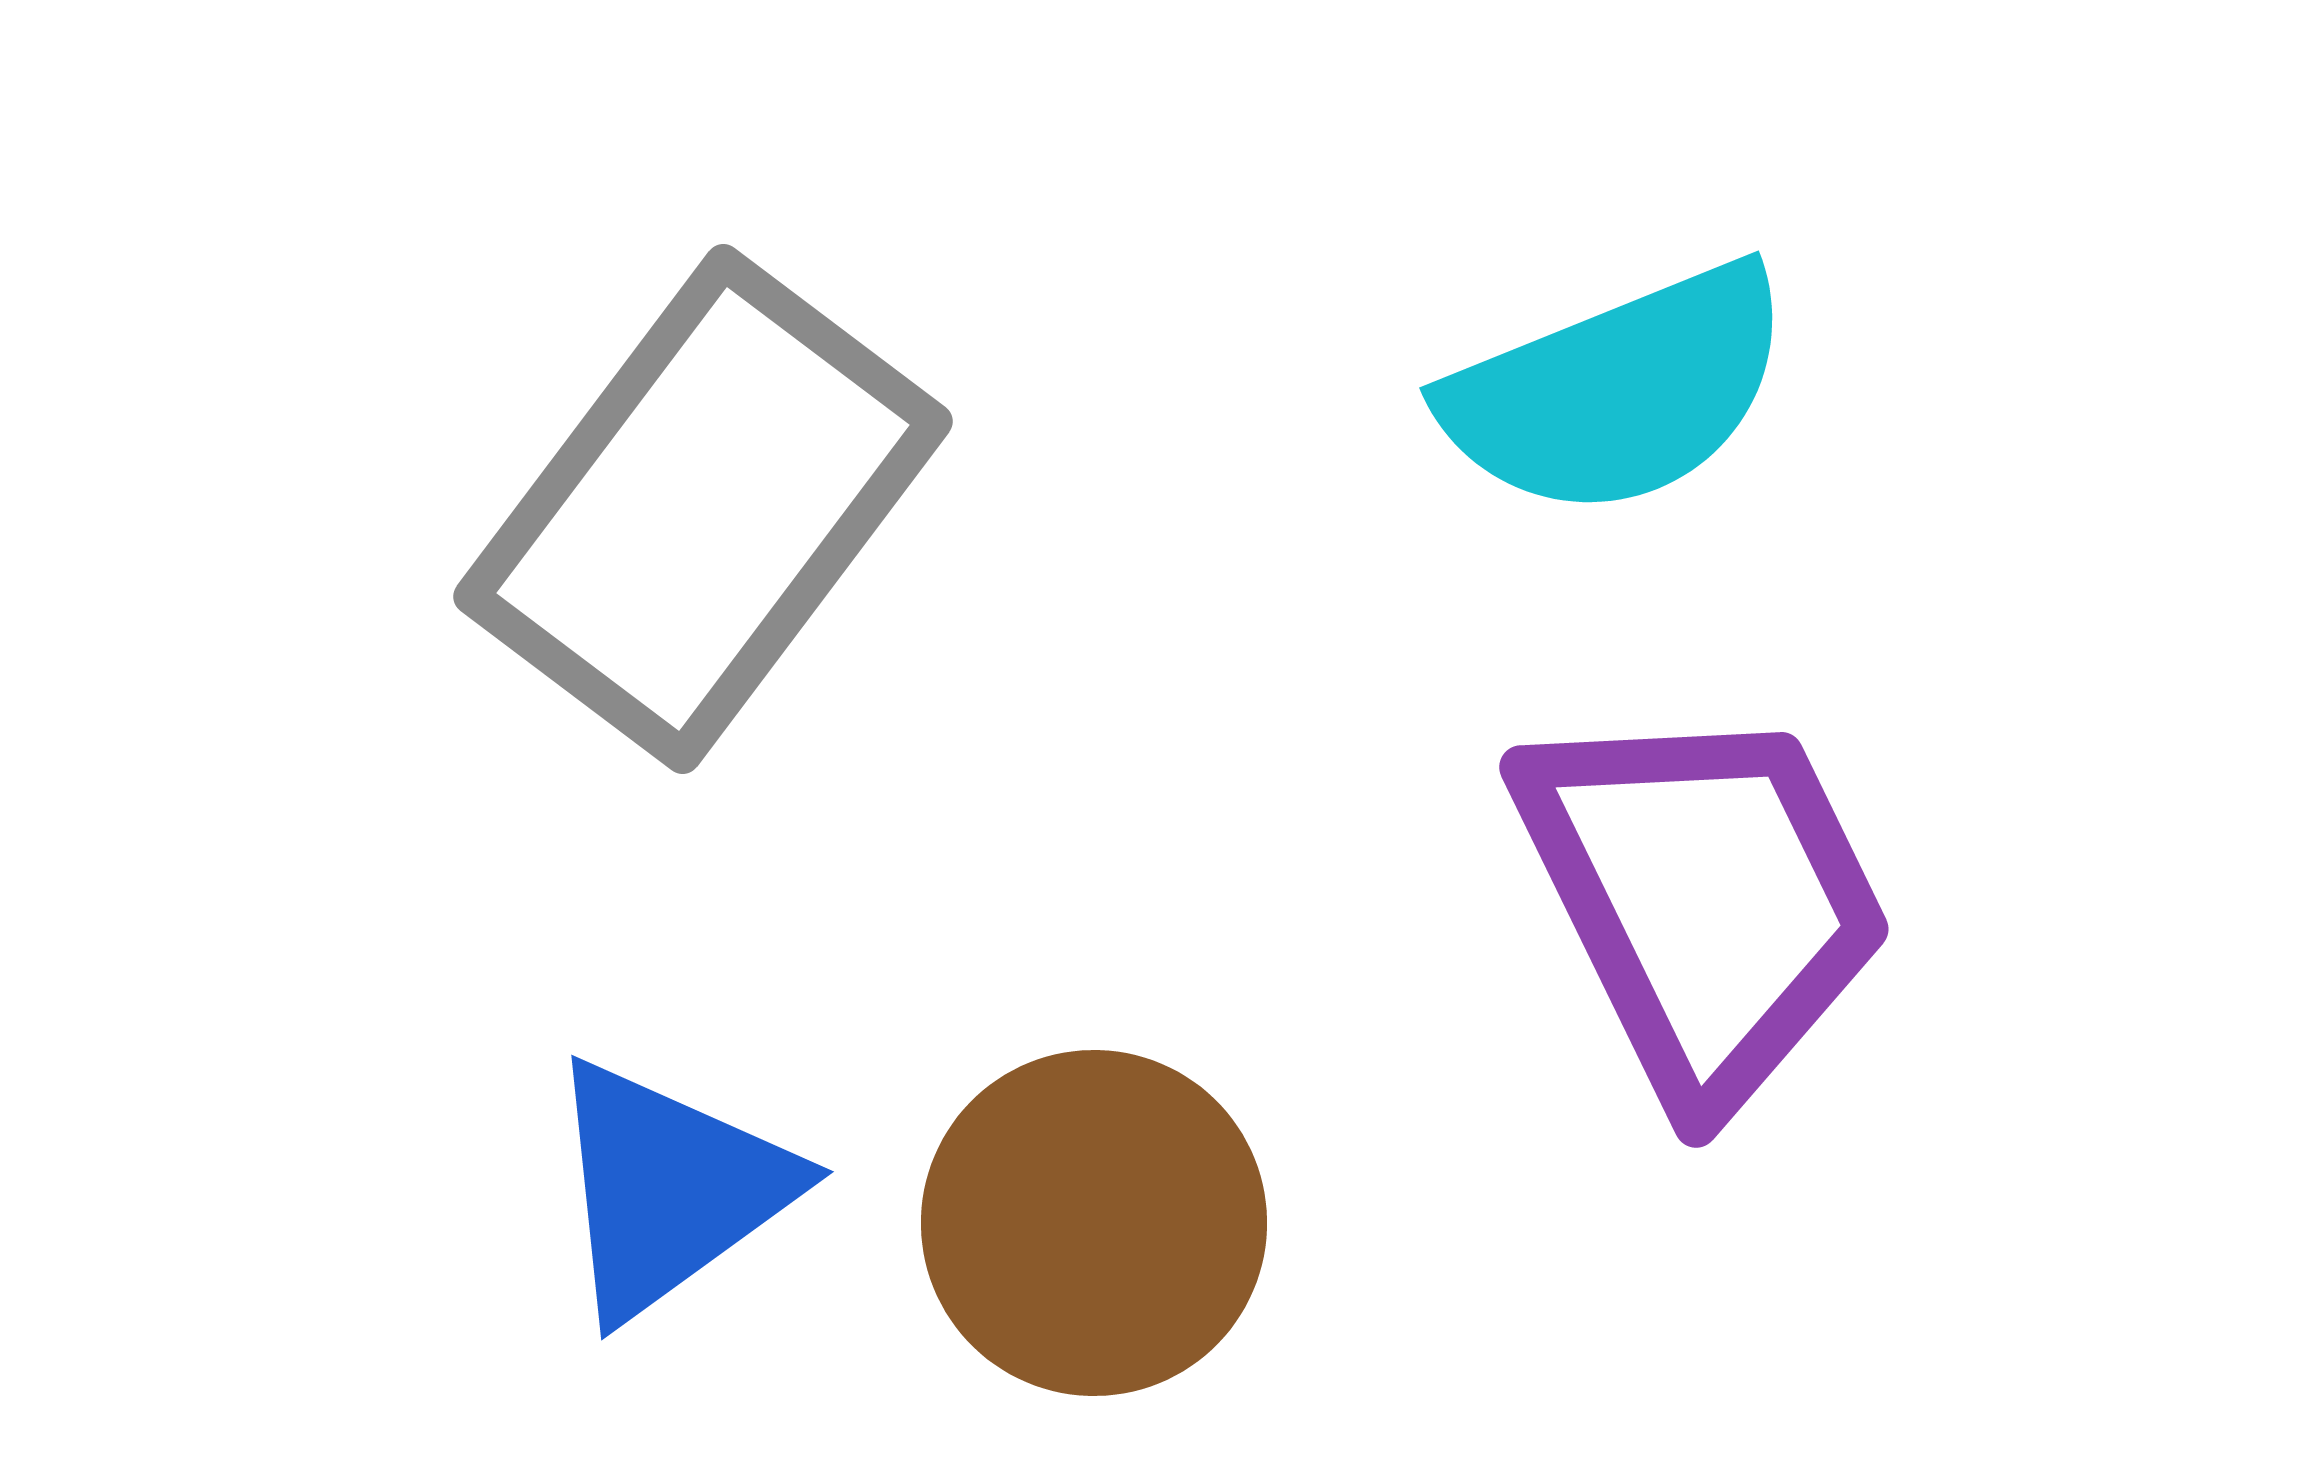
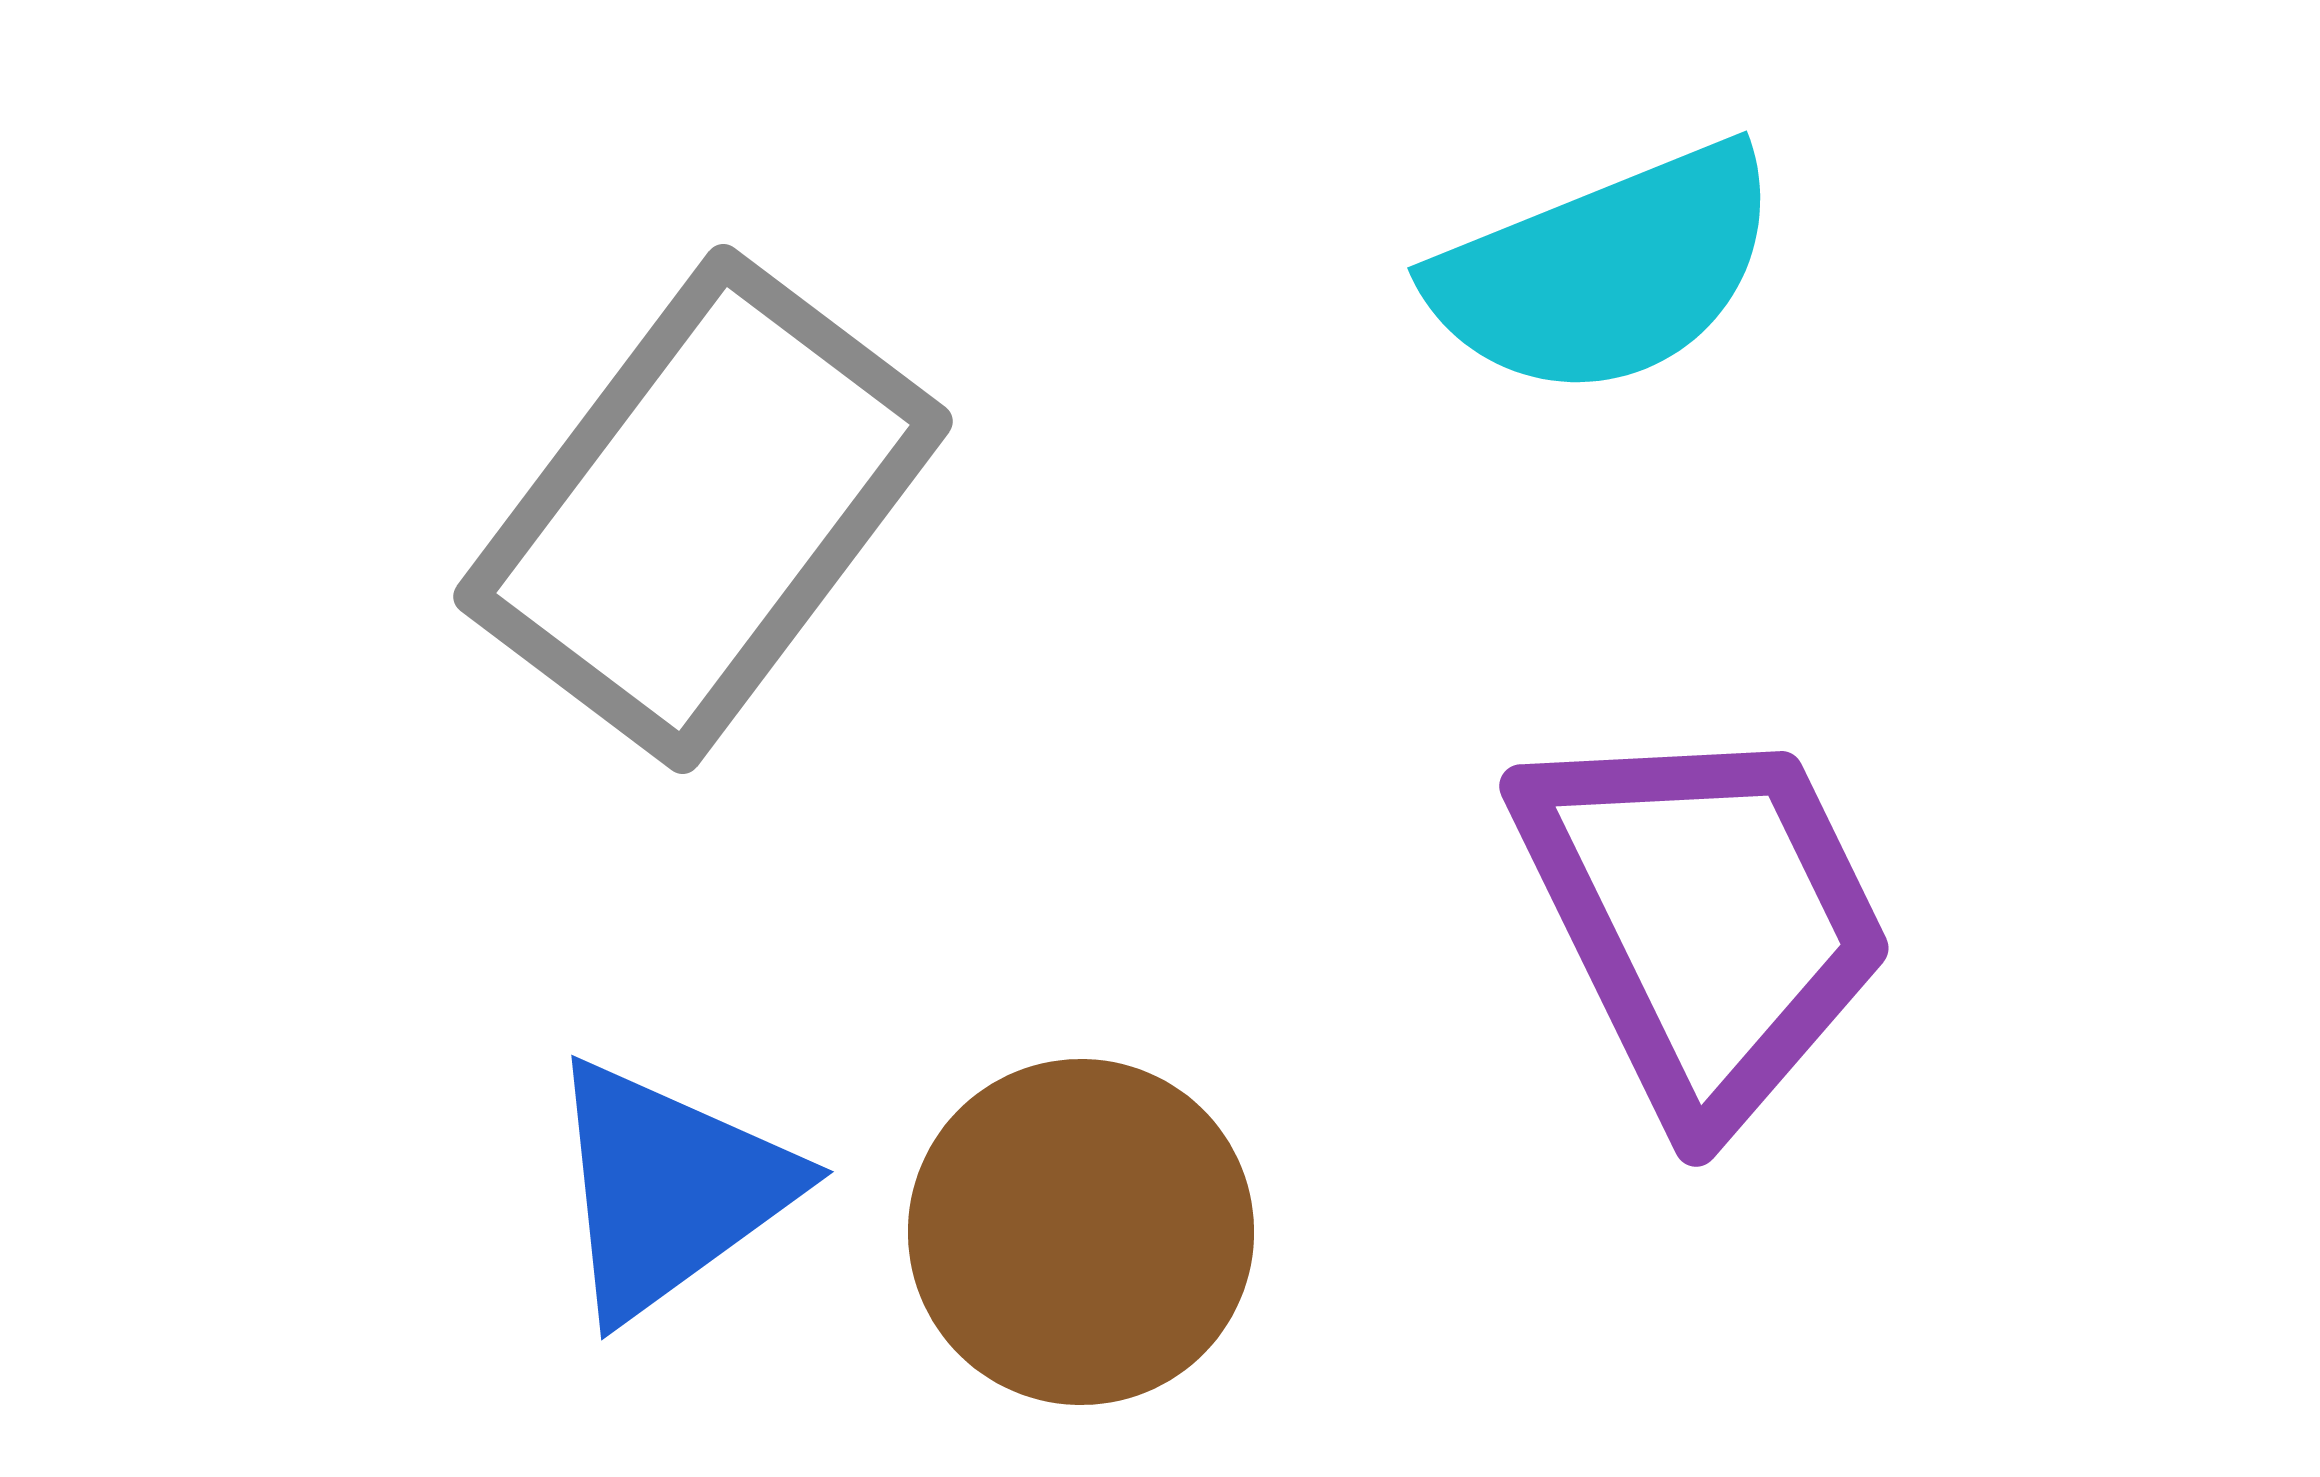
cyan semicircle: moved 12 px left, 120 px up
purple trapezoid: moved 19 px down
brown circle: moved 13 px left, 9 px down
